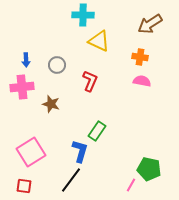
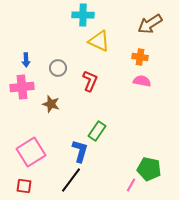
gray circle: moved 1 px right, 3 px down
